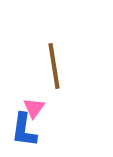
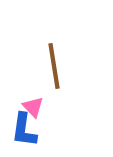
pink triangle: moved 1 px left, 1 px up; rotated 20 degrees counterclockwise
